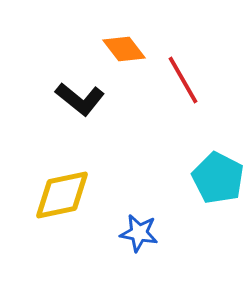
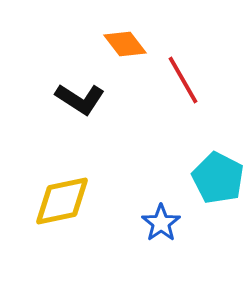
orange diamond: moved 1 px right, 5 px up
black L-shape: rotated 6 degrees counterclockwise
yellow diamond: moved 6 px down
blue star: moved 22 px right, 10 px up; rotated 27 degrees clockwise
